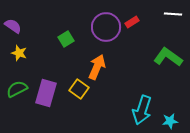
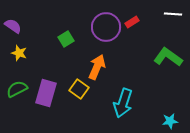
cyan arrow: moved 19 px left, 7 px up
